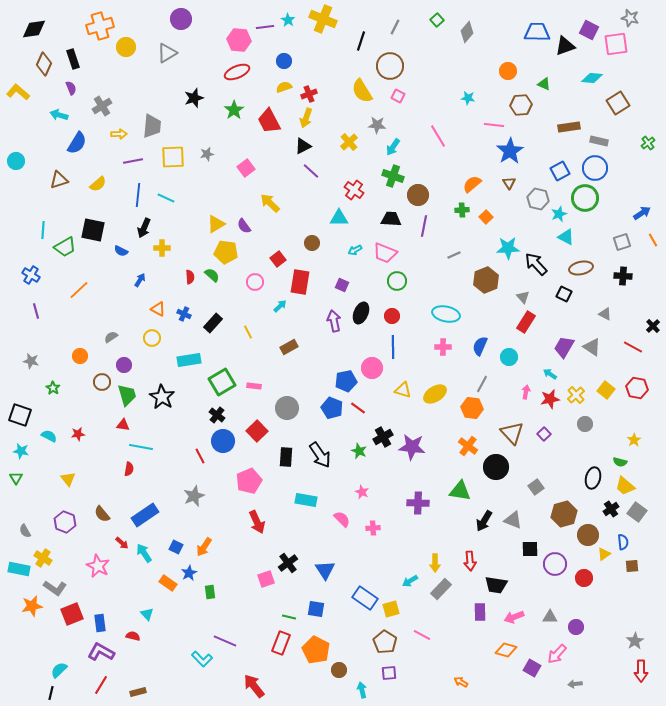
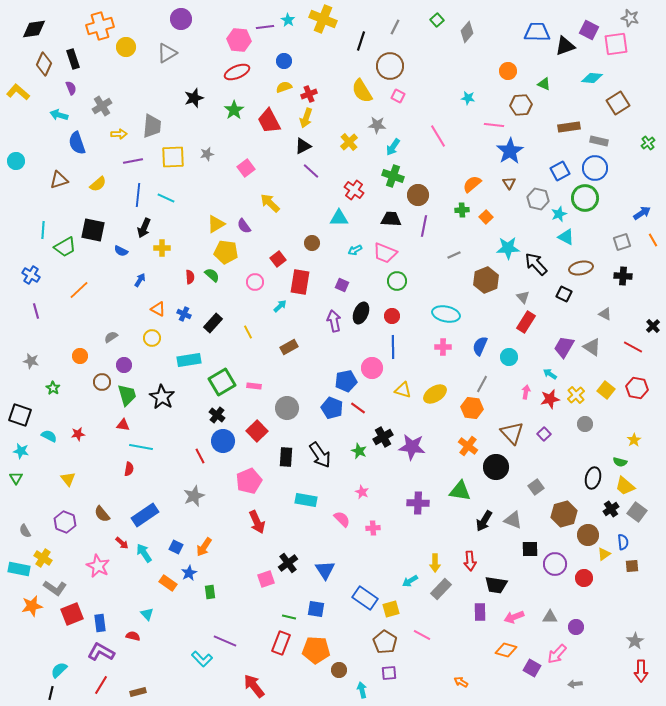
blue semicircle at (77, 143): rotated 130 degrees clockwise
orange pentagon at (316, 650): rotated 24 degrees counterclockwise
